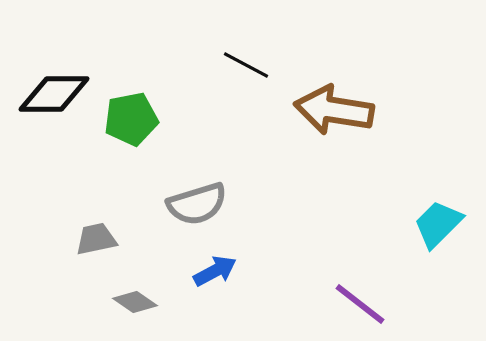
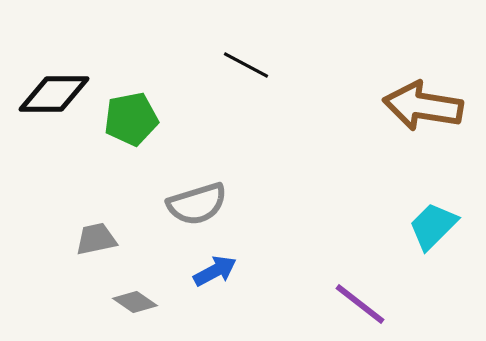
brown arrow: moved 89 px right, 4 px up
cyan trapezoid: moved 5 px left, 2 px down
